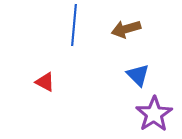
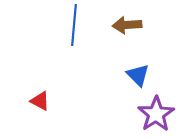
brown arrow: moved 1 px right, 4 px up; rotated 12 degrees clockwise
red triangle: moved 5 px left, 19 px down
purple star: moved 2 px right
